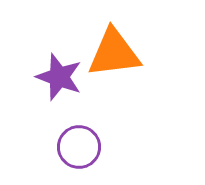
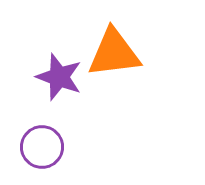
purple circle: moved 37 px left
